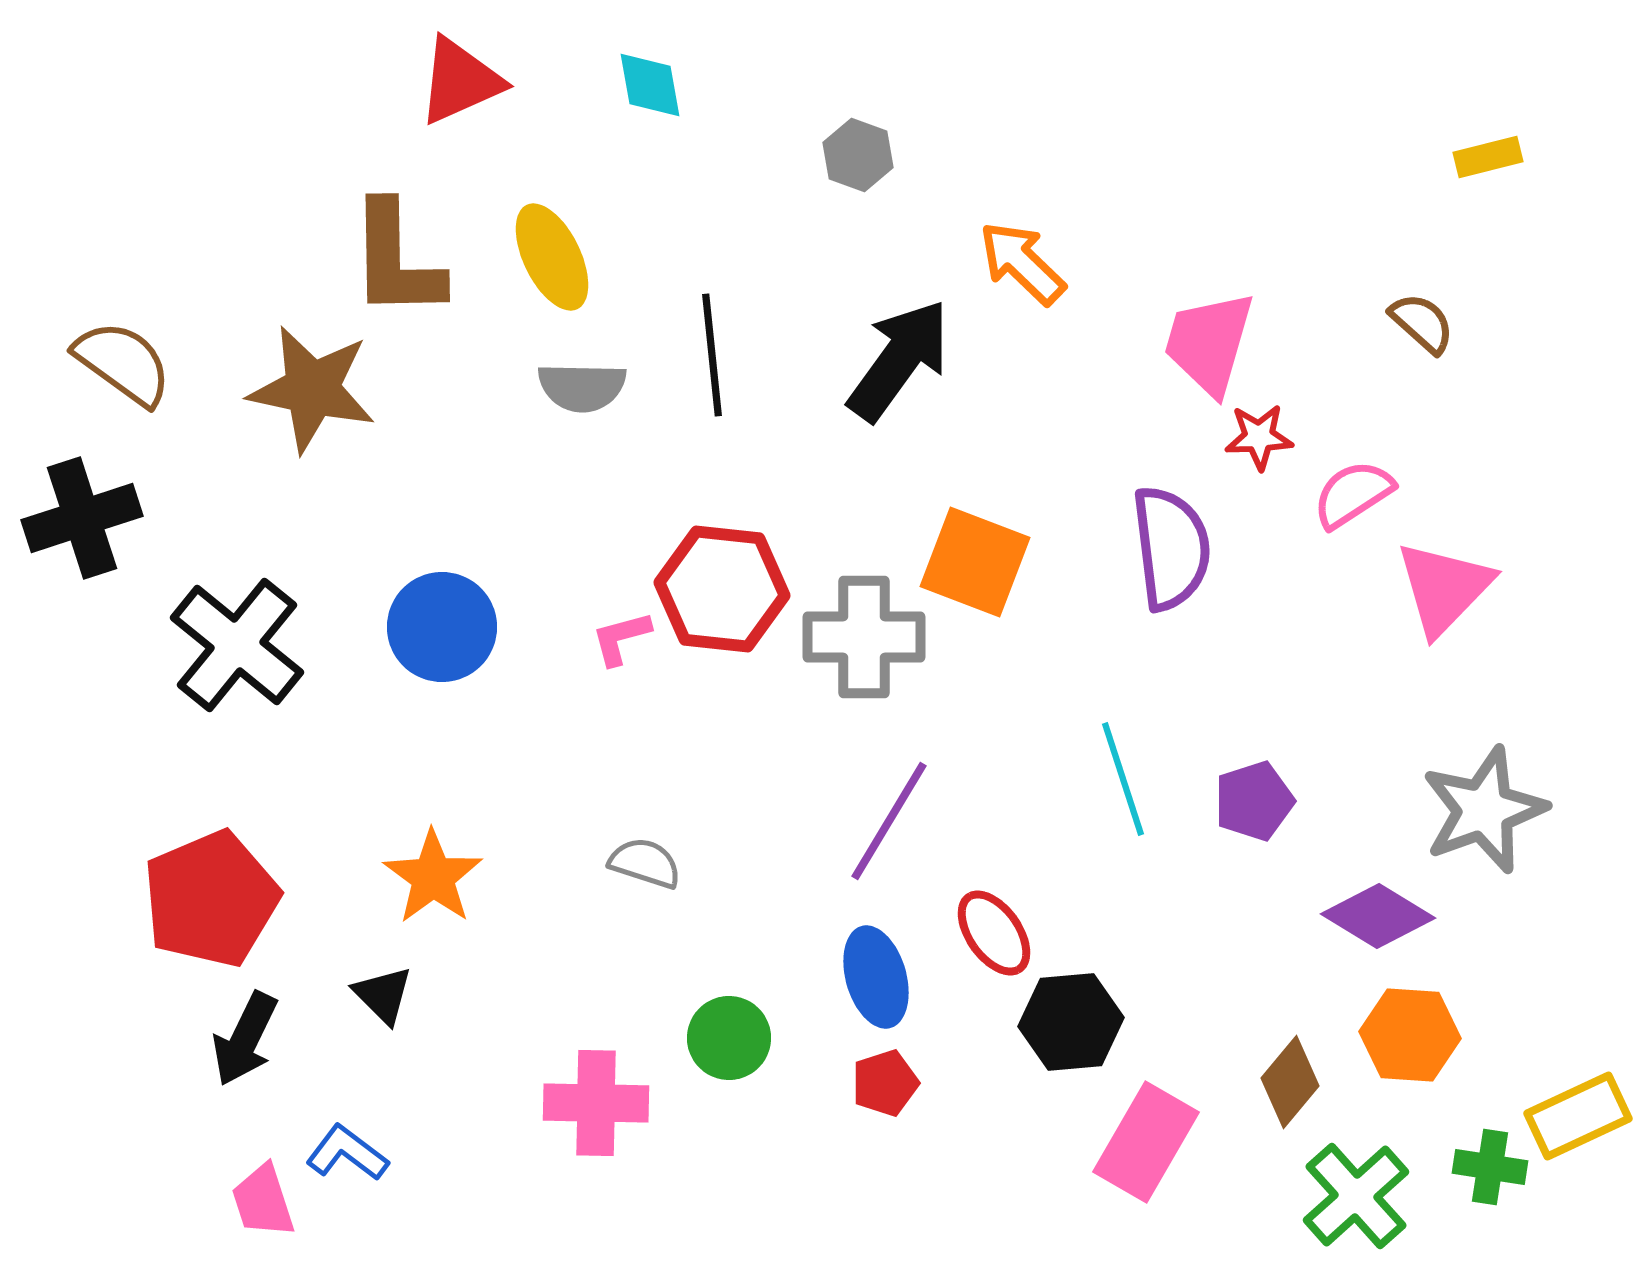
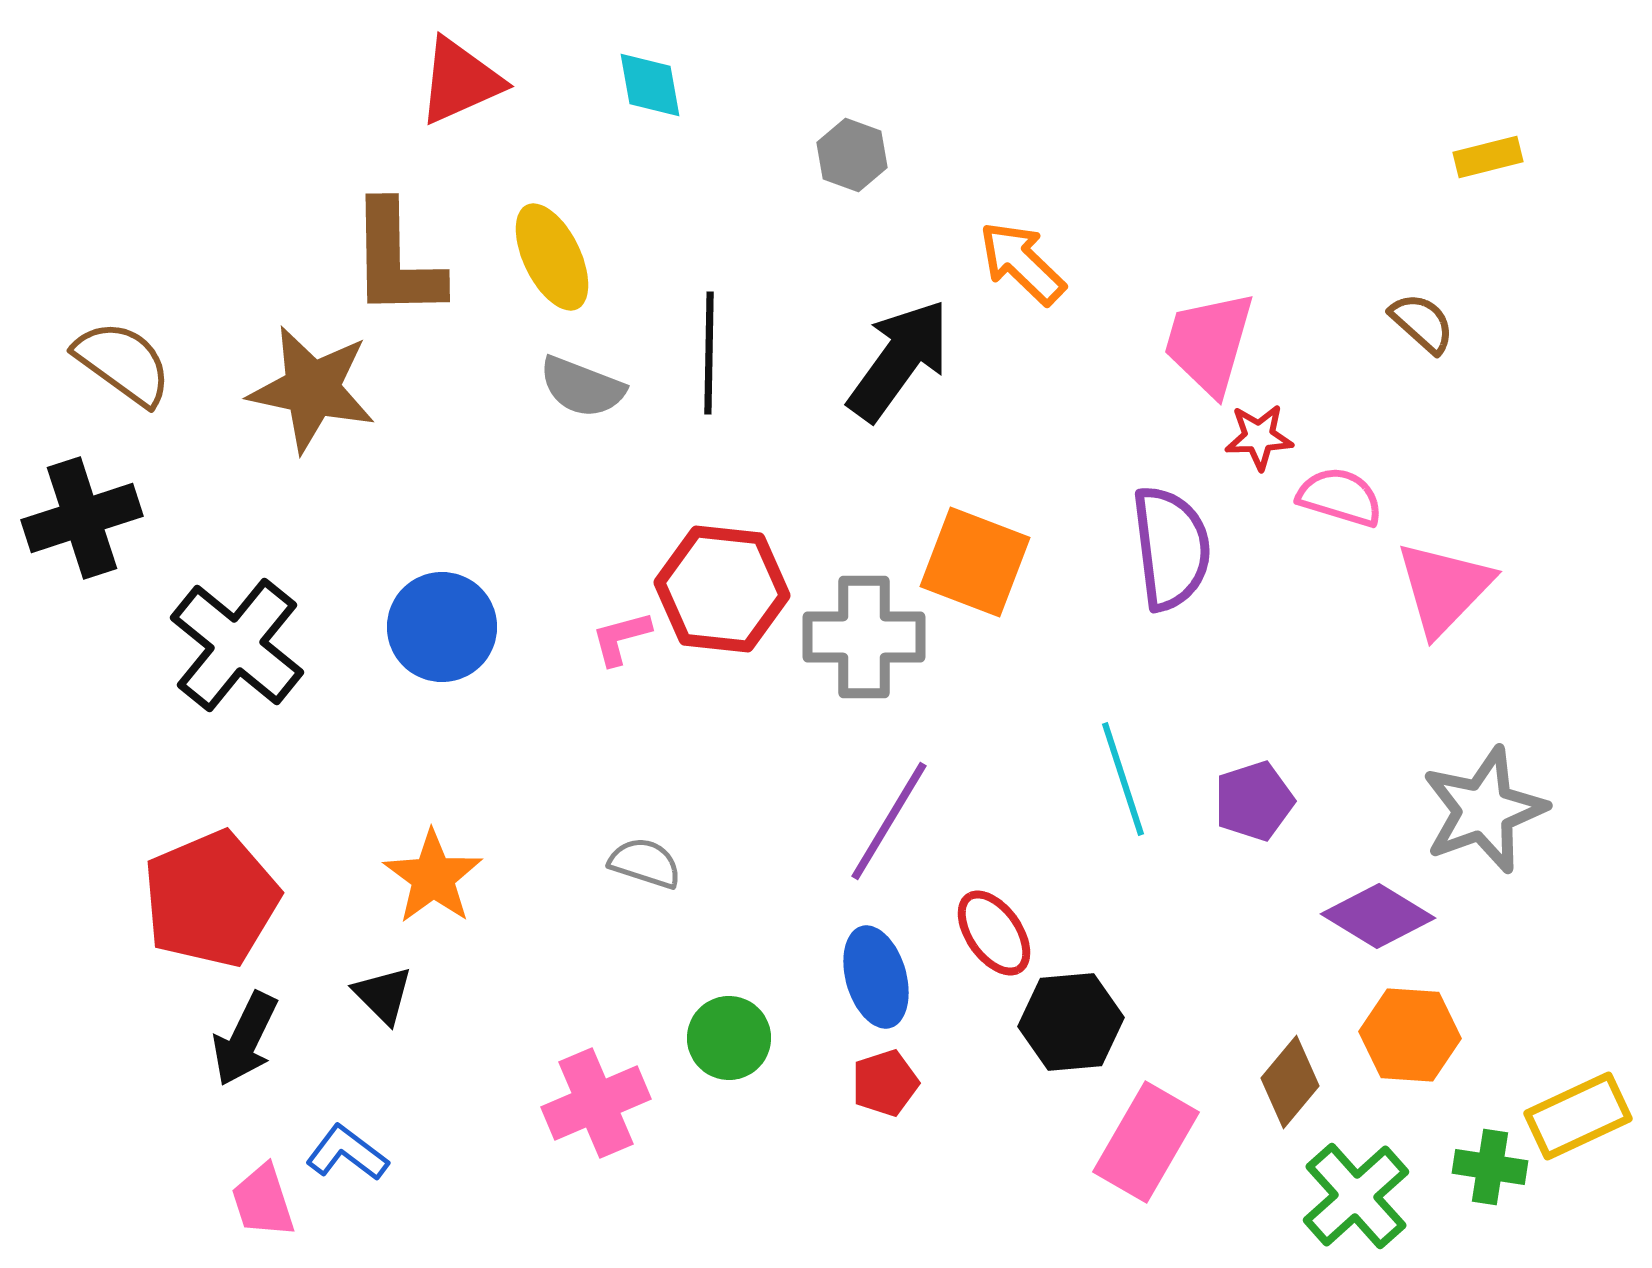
gray hexagon at (858, 155): moved 6 px left
black line at (712, 355): moved 3 px left, 2 px up; rotated 7 degrees clockwise
gray semicircle at (582, 387): rotated 20 degrees clockwise
pink semicircle at (1353, 494): moved 13 px left, 3 px down; rotated 50 degrees clockwise
pink cross at (596, 1103): rotated 24 degrees counterclockwise
